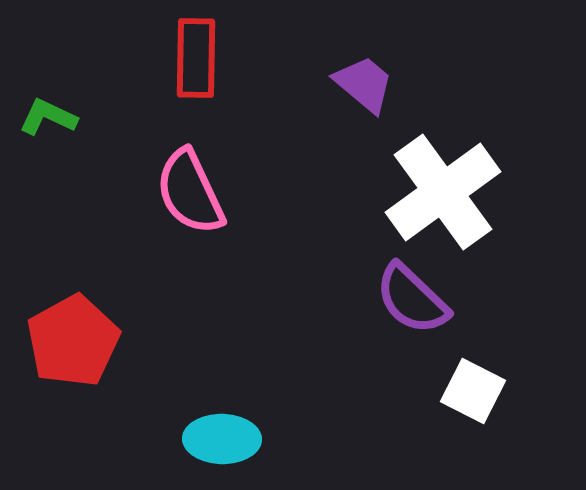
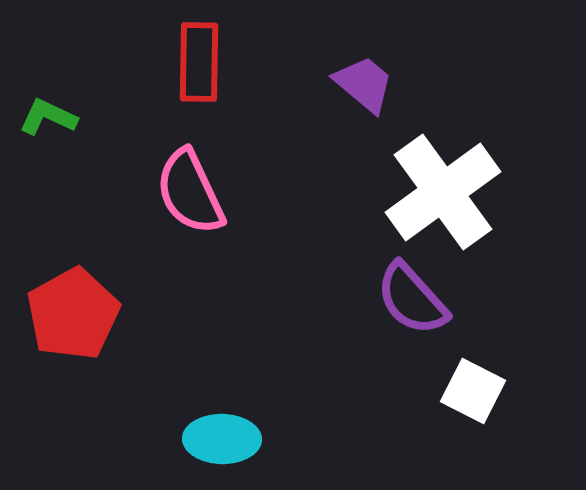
red rectangle: moved 3 px right, 4 px down
purple semicircle: rotated 4 degrees clockwise
red pentagon: moved 27 px up
